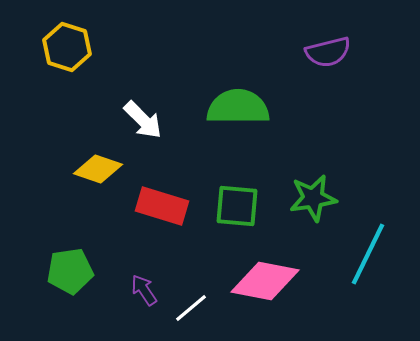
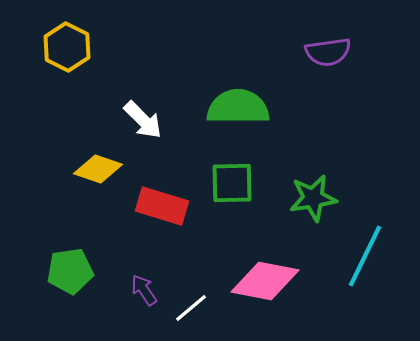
yellow hexagon: rotated 9 degrees clockwise
purple semicircle: rotated 6 degrees clockwise
green square: moved 5 px left, 23 px up; rotated 6 degrees counterclockwise
cyan line: moved 3 px left, 2 px down
